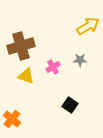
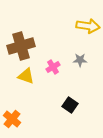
yellow arrow: rotated 40 degrees clockwise
